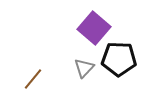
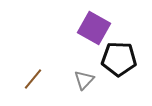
purple square: rotated 12 degrees counterclockwise
gray triangle: moved 12 px down
